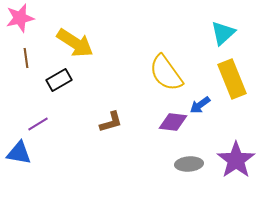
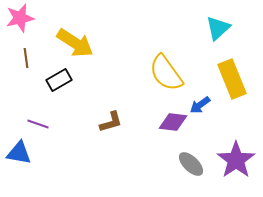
cyan triangle: moved 5 px left, 5 px up
purple line: rotated 50 degrees clockwise
gray ellipse: moved 2 px right; rotated 48 degrees clockwise
